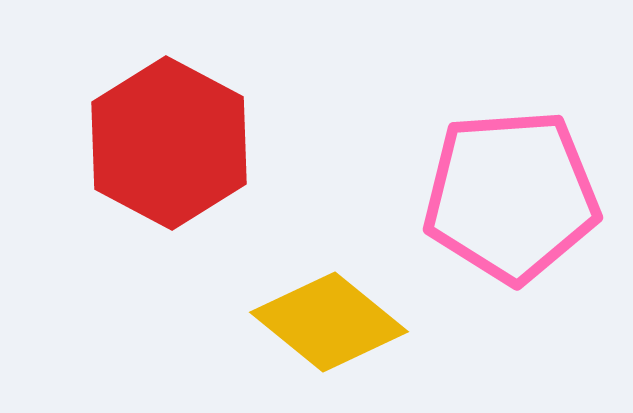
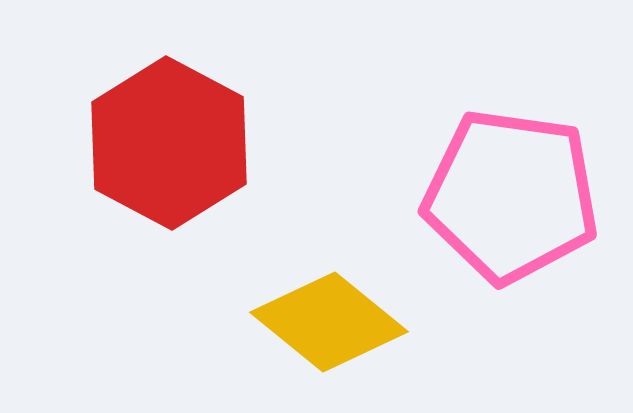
pink pentagon: rotated 12 degrees clockwise
